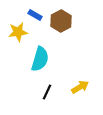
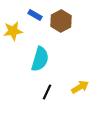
yellow star: moved 5 px left, 1 px up
